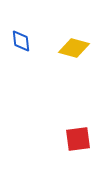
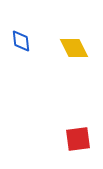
yellow diamond: rotated 48 degrees clockwise
